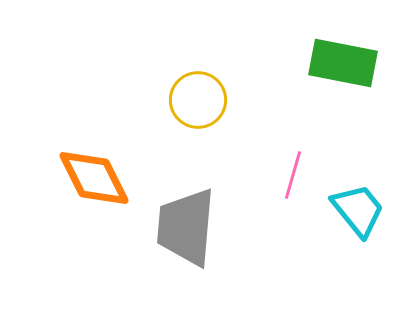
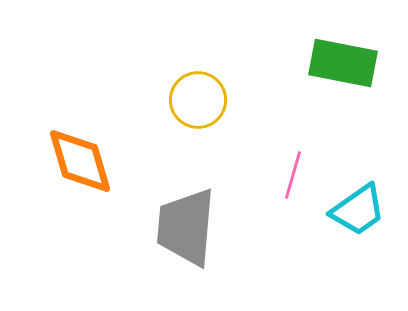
orange diamond: moved 14 px left, 17 px up; rotated 10 degrees clockwise
cyan trapezoid: rotated 94 degrees clockwise
